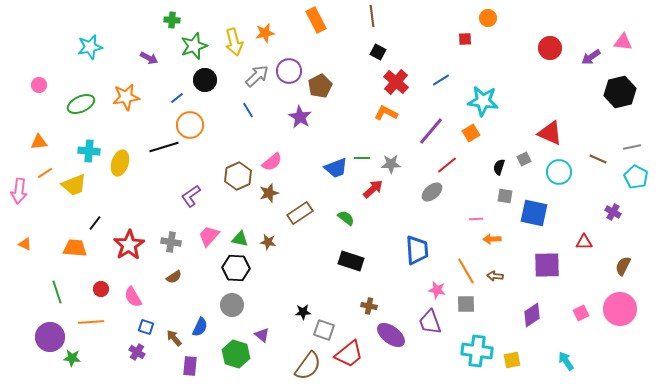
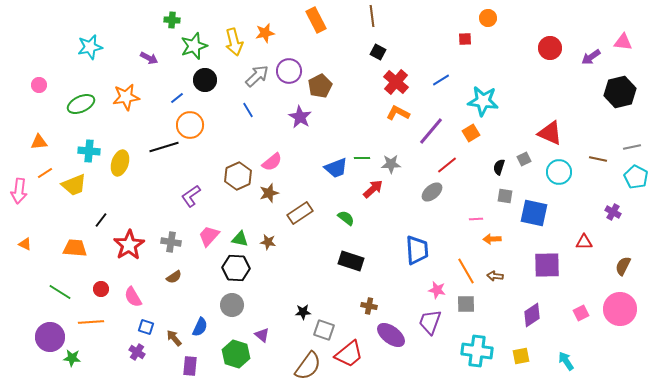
orange L-shape at (386, 113): moved 12 px right
brown line at (598, 159): rotated 12 degrees counterclockwise
black line at (95, 223): moved 6 px right, 3 px up
green line at (57, 292): moved 3 px right; rotated 40 degrees counterclockwise
purple trapezoid at (430, 322): rotated 40 degrees clockwise
yellow square at (512, 360): moved 9 px right, 4 px up
